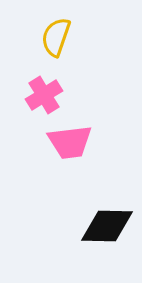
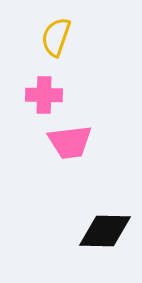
pink cross: rotated 33 degrees clockwise
black diamond: moved 2 px left, 5 px down
